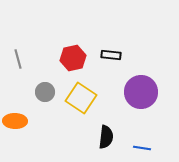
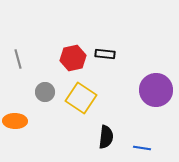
black rectangle: moved 6 px left, 1 px up
purple circle: moved 15 px right, 2 px up
